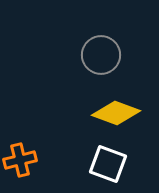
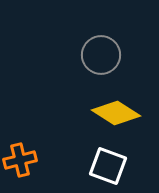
yellow diamond: rotated 12 degrees clockwise
white square: moved 2 px down
